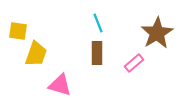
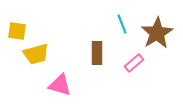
cyan line: moved 24 px right, 1 px down
yellow square: moved 1 px left
yellow trapezoid: rotated 56 degrees clockwise
